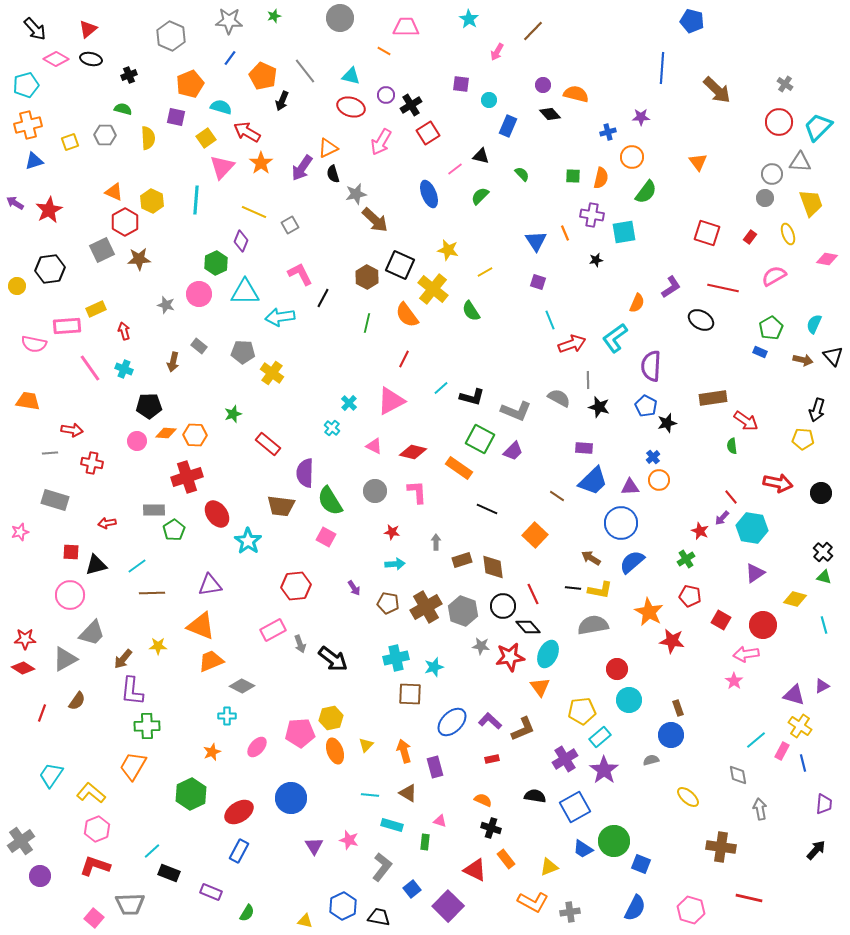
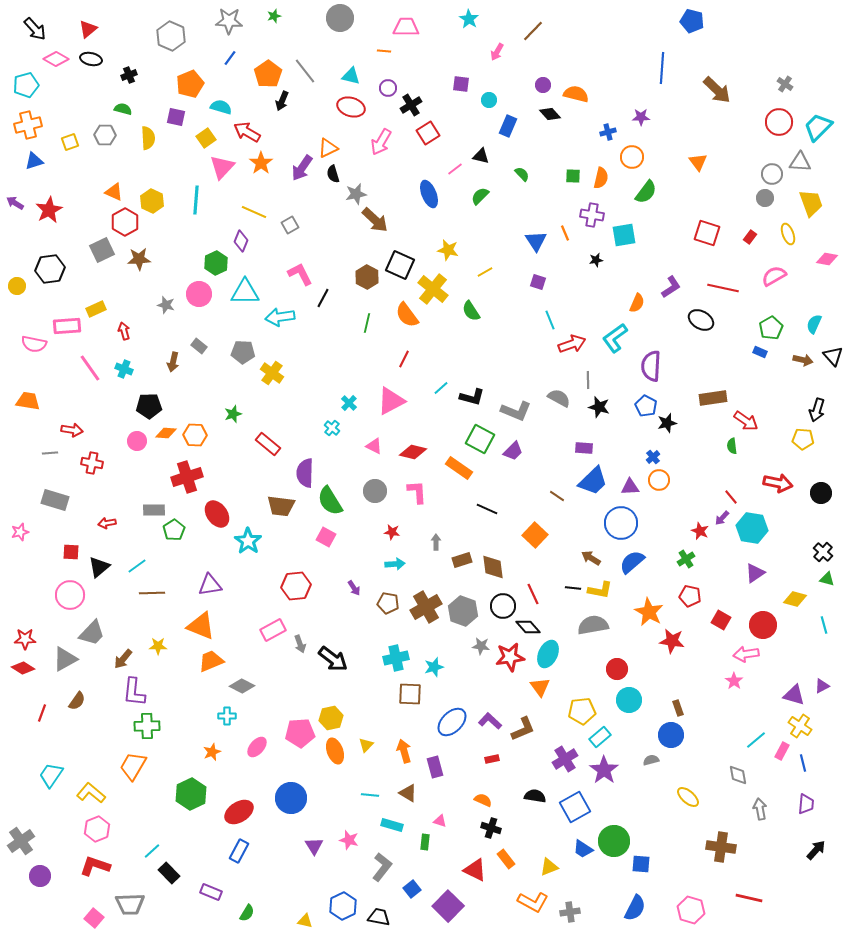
orange line at (384, 51): rotated 24 degrees counterclockwise
orange pentagon at (263, 76): moved 5 px right, 2 px up; rotated 12 degrees clockwise
purple circle at (386, 95): moved 2 px right, 7 px up
cyan square at (624, 232): moved 3 px down
black triangle at (96, 565): moved 3 px right, 2 px down; rotated 25 degrees counterclockwise
green triangle at (824, 577): moved 3 px right, 2 px down
purple L-shape at (132, 691): moved 2 px right, 1 px down
purple trapezoid at (824, 804): moved 18 px left
blue square at (641, 864): rotated 18 degrees counterclockwise
black rectangle at (169, 873): rotated 25 degrees clockwise
